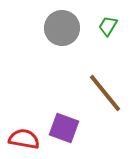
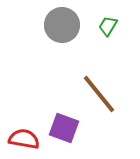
gray circle: moved 3 px up
brown line: moved 6 px left, 1 px down
